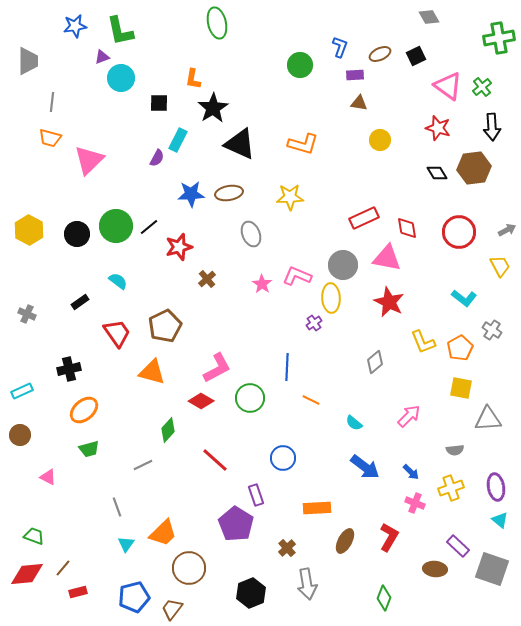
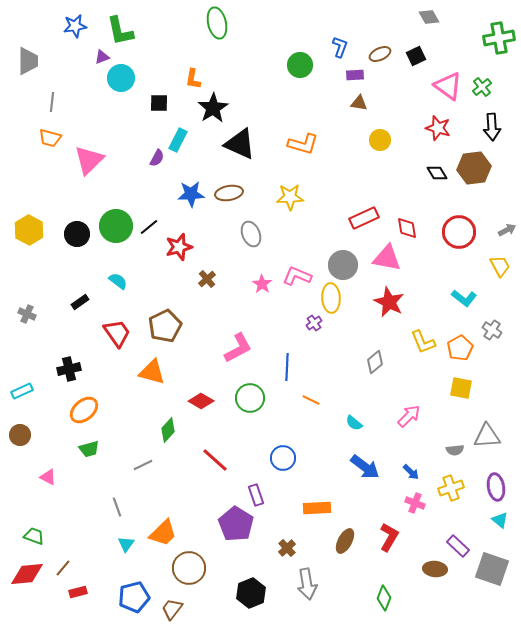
pink L-shape at (217, 368): moved 21 px right, 20 px up
gray triangle at (488, 419): moved 1 px left, 17 px down
